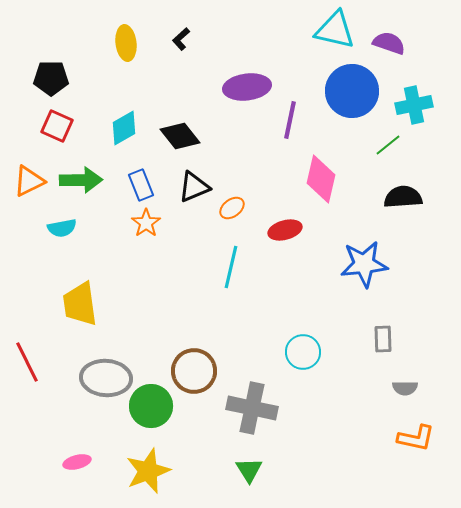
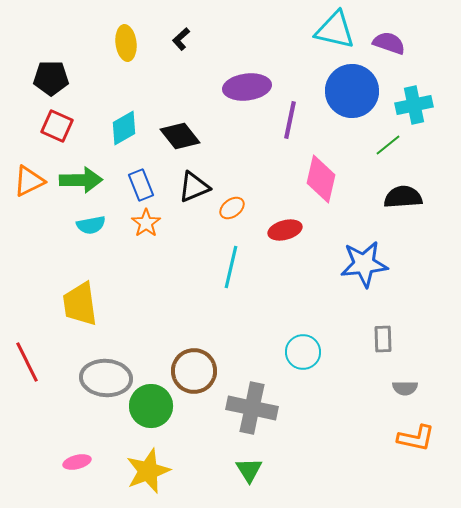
cyan semicircle: moved 29 px right, 3 px up
